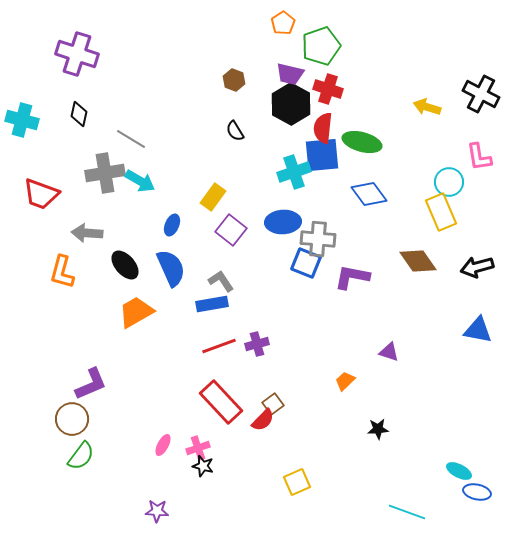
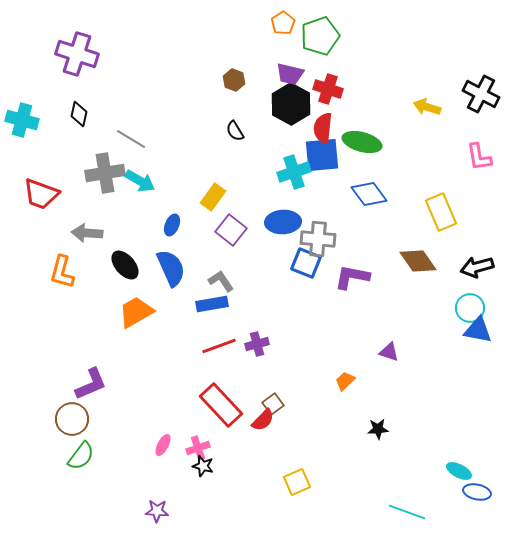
green pentagon at (321, 46): moved 1 px left, 10 px up
cyan circle at (449, 182): moved 21 px right, 126 px down
red rectangle at (221, 402): moved 3 px down
